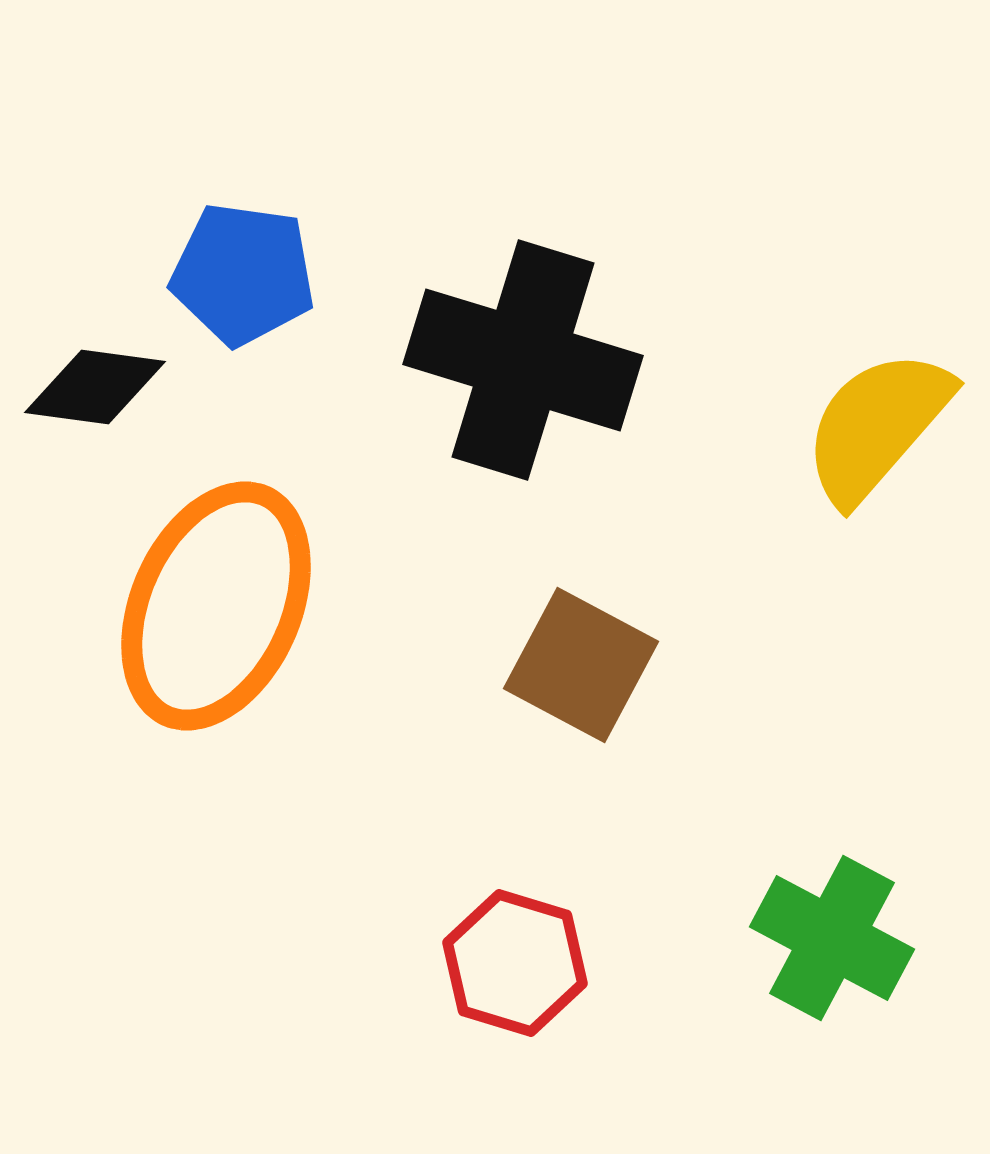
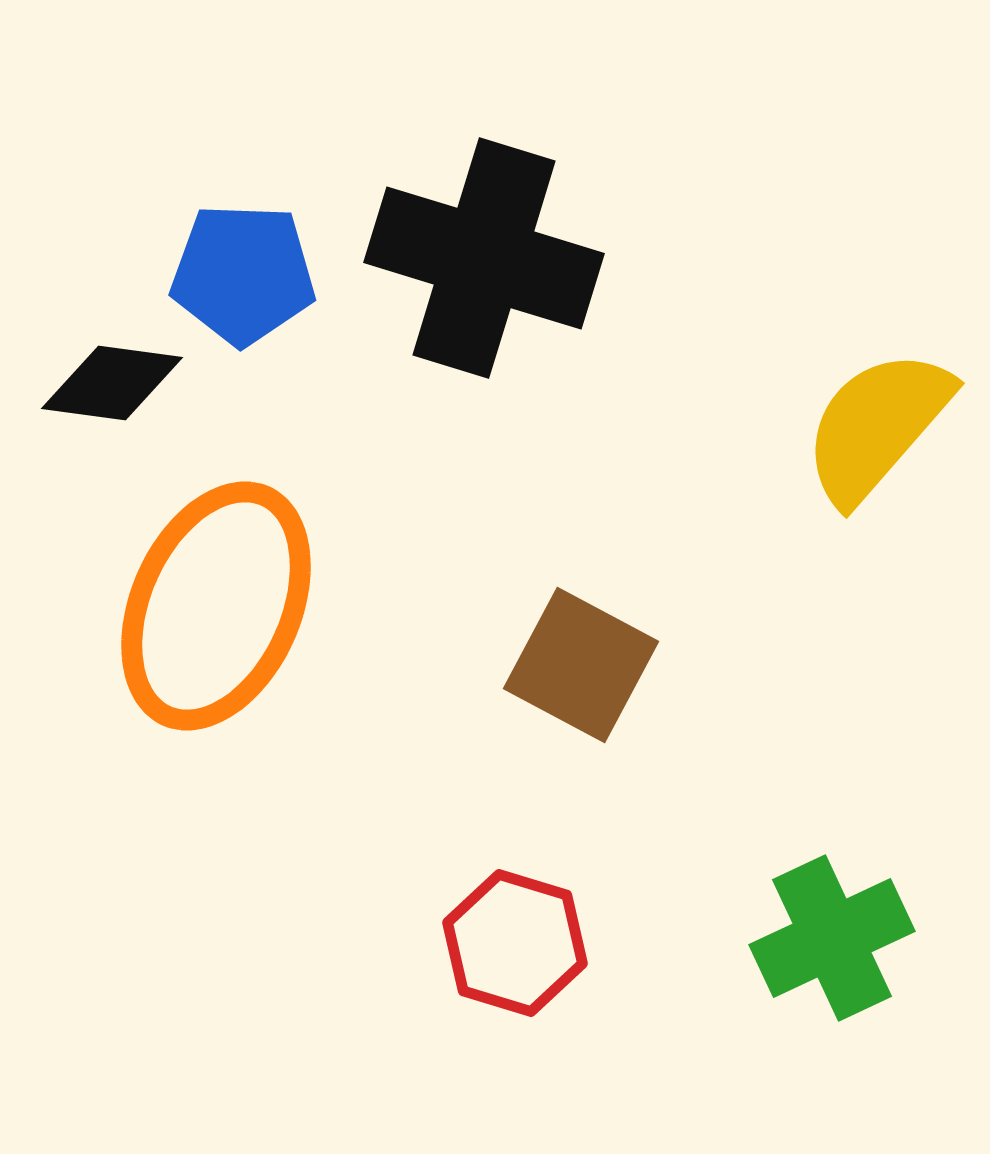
blue pentagon: rotated 6 degrees counterclockwise
black cross: moved 39 px left, 102 px up
black diamond: moved 17 px right, 4 px up
green cross: rotated 37 degrees clockwise
red hexagon: moved 20 px up
